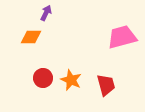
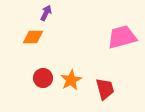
orange diamond: moved 2 px right
orange star: rotated 20 degrees clockwise
red trapezoid: moved 1 px left, 4 px down
